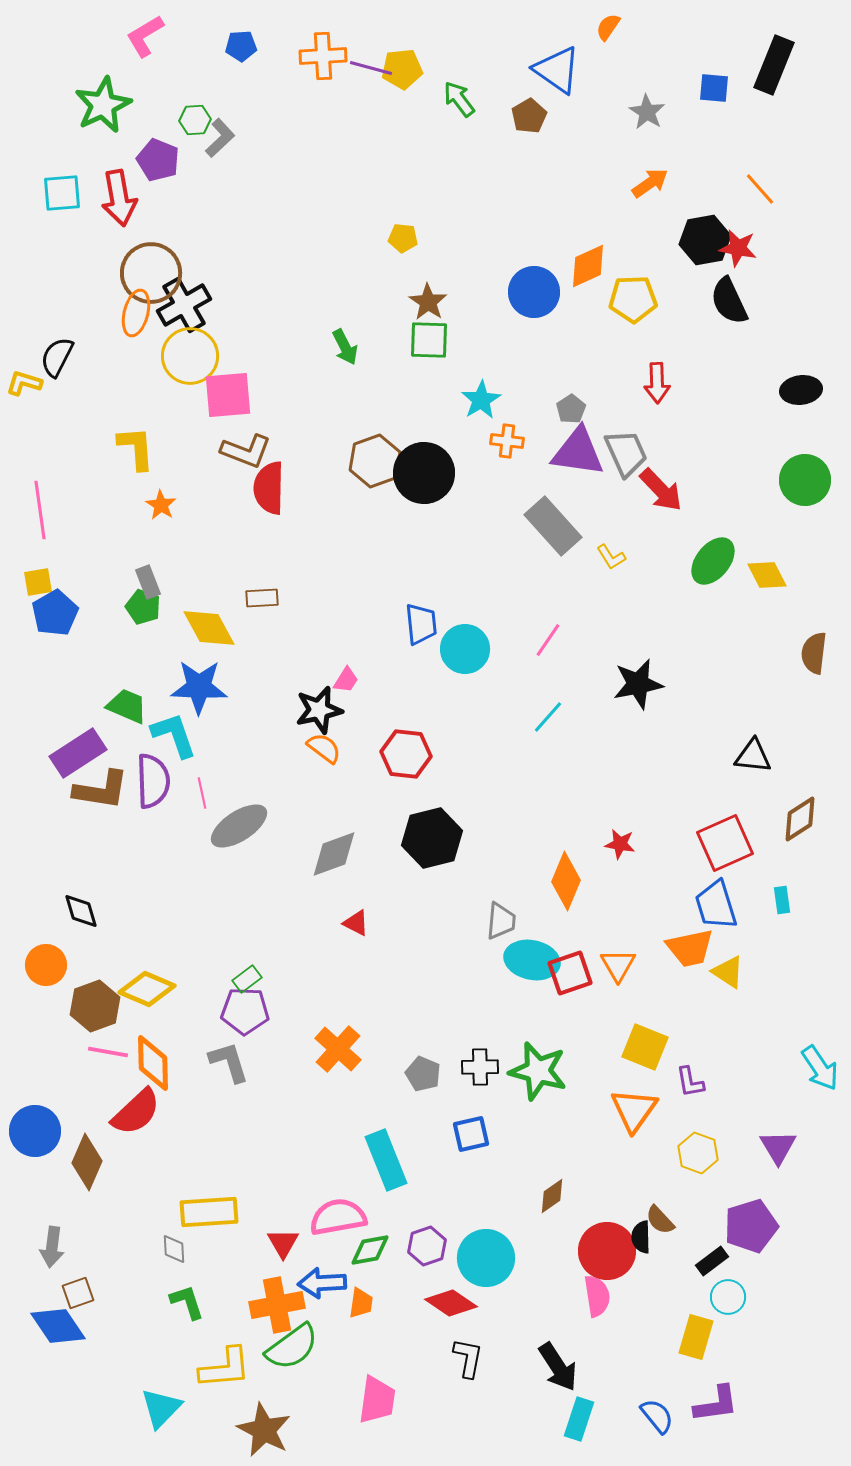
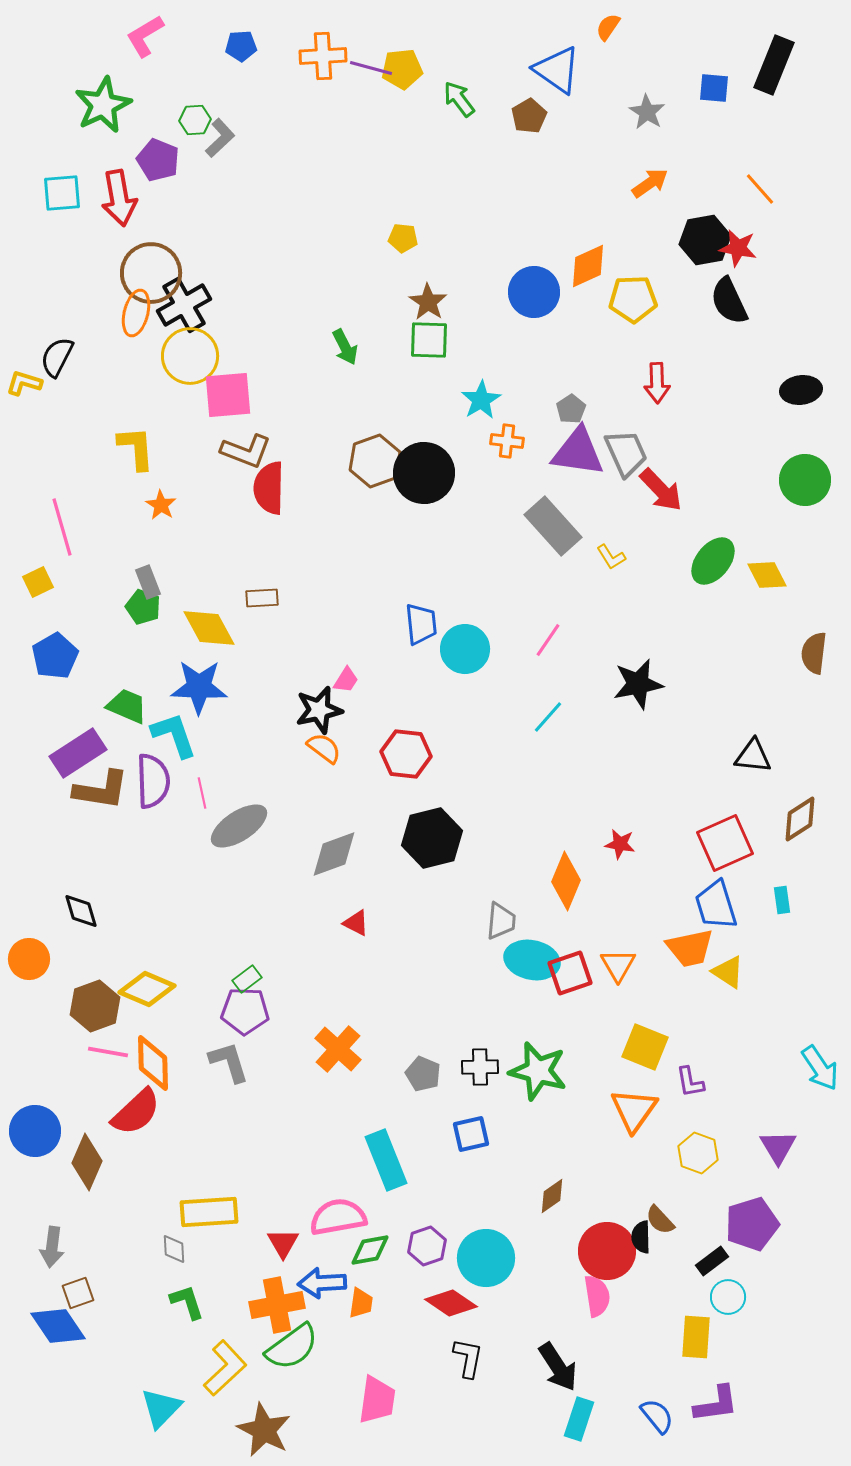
pink line at (40, 510): moved 22 px right, 17 px down; rotated 8 degrees counterclockwise
yellow square at (38, 582): rotated 16 degrees counterclockwise
blue pentagon at (55, 613): moved 43 px down
orange circle at (46, 965): moved 17 px left, 6 px up
purple pentagon at (751, 1226): moved 1 px right, 2 px up
yellow rectangle at (696, 1337): rotated 12 degrees counterclockwise
yellow L-shape at (225, 1368): rotated 38 degrees counterclockwise
